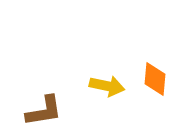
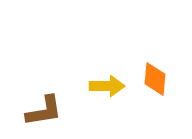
yellow arrow: rotated 12 degrees counterclockwise
